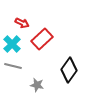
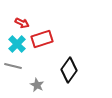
red rectangle: rotated 25 degrees clockwise
cyan cross: moved 5 px right
gray star: rotated 16 degrees clockwise
